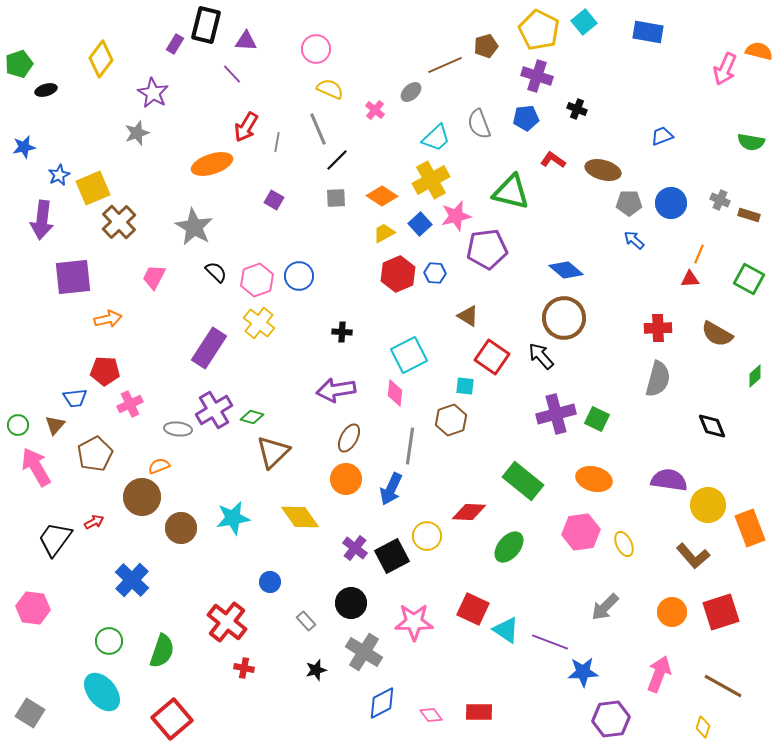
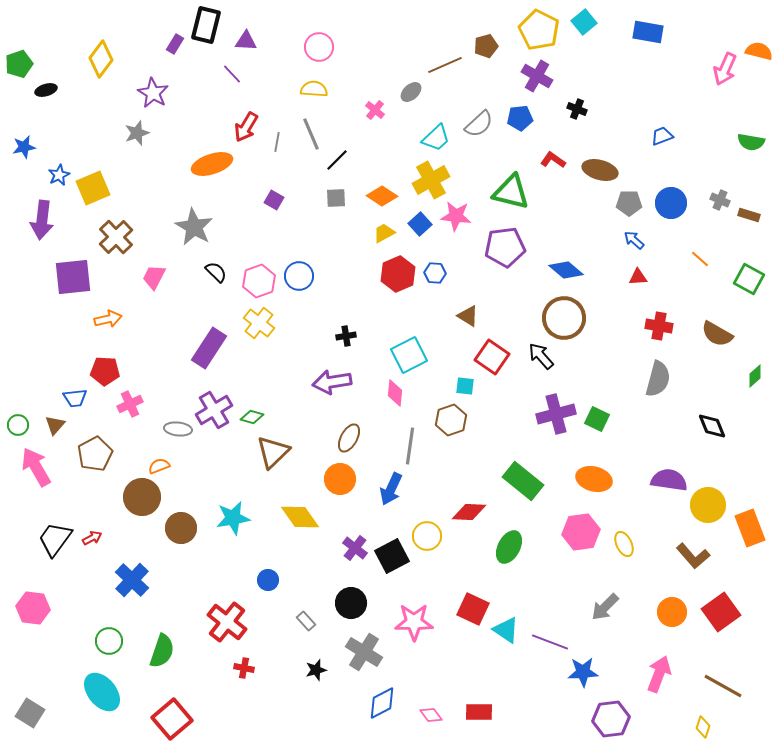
pink circle at (316, 49): moved 3 px right, 2 px up
purple cross at (537, 76): rotated 12 degrees clockwise
yellow semicircle at (330, 89): moved 16 px left; rotated 20 degrees counterclockwise
blue pentagon at (526, 118): moved 6 px left
gray semicircle at (479, 124): rotated 112 degrees counterclockwise
gray line at (318, 129): moved 7 px left, 5 px down
brown ellipse at (603, 170): moved 3 px left
pink star at (456, 216): rotated 20 degrees clockwise
brown cross at (119, 222): moved 3 px left, 15 px down
purple pentagon at (487, 249): moved 18 px right, 2 px up
orange line at (699, 254): moved 1 px right, 5 px down; rotated 72 degrees counterclockwise
red triangle at (690, 279): moved 52 px left, 2 px up
pink hexagon at (257, 280): moved 2 px right, 1 px down
red cross at (658, 328): moved 1 px right, 2 px up; rotated 12 degrees clockwise
black cross at (342, 332): moved 4 px right, 4 px down; rotated 12 degrees counterclockwise
purple arrow at (336, 390): moved 4 px left, 8 px up
orange circle at (346, 479): moved 6 px left
red arrow at (94, 522): moved 2 px left, 16 px down
green ellipse at (509, 547): rotated 12 degrees counterclockwise
blue circle at (270, 582): moved 2 px left, 2 px up
red square at (721, 612): rotated 18 degrees counterclockwise
